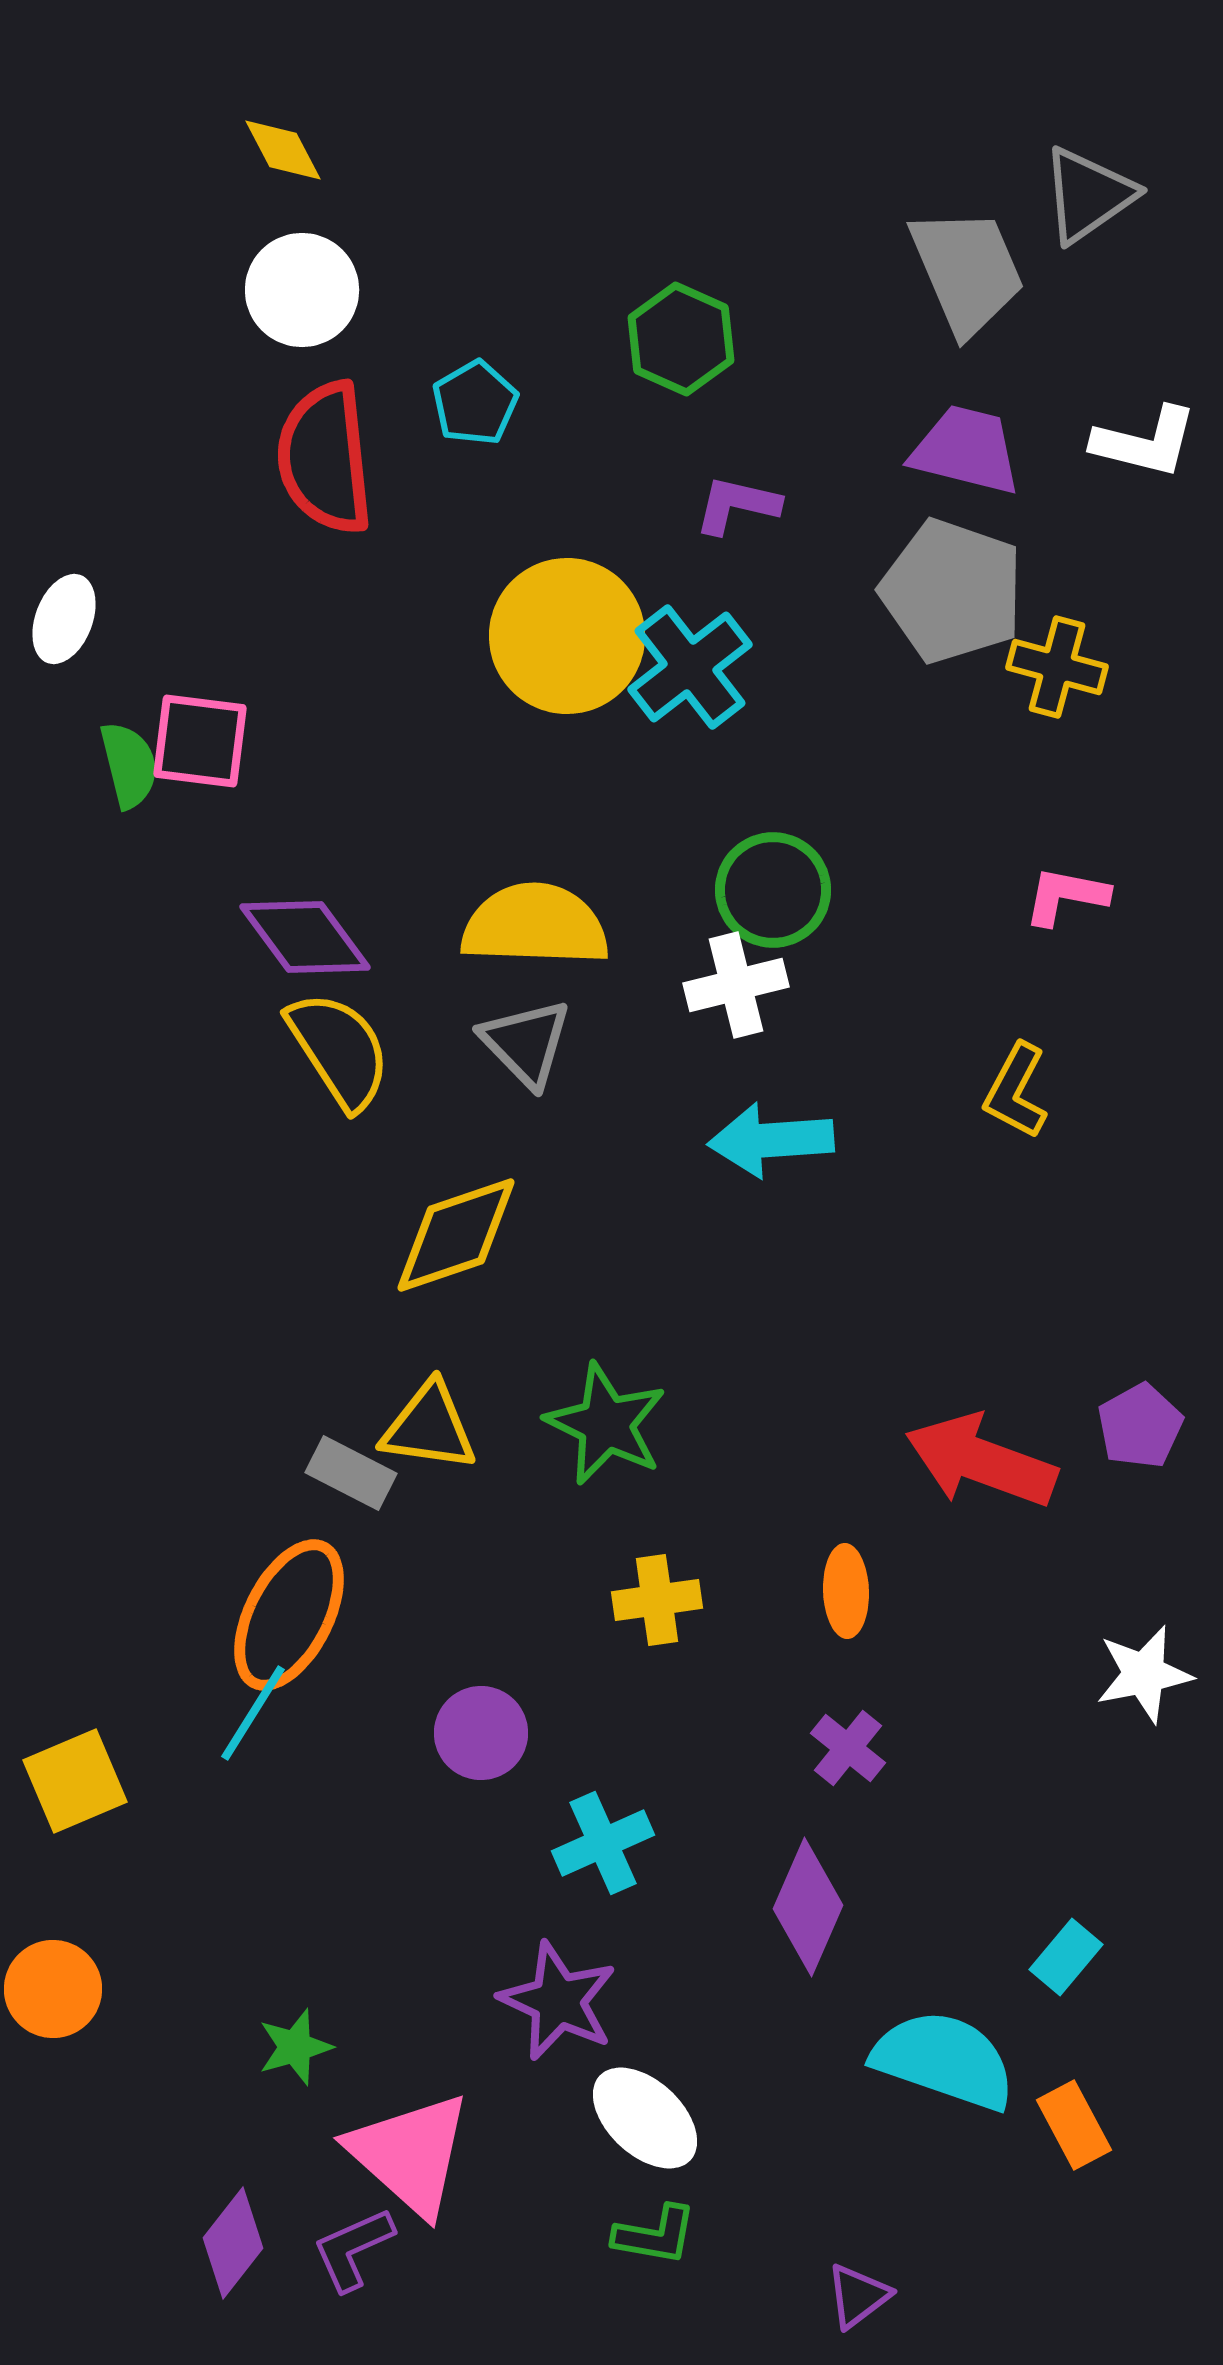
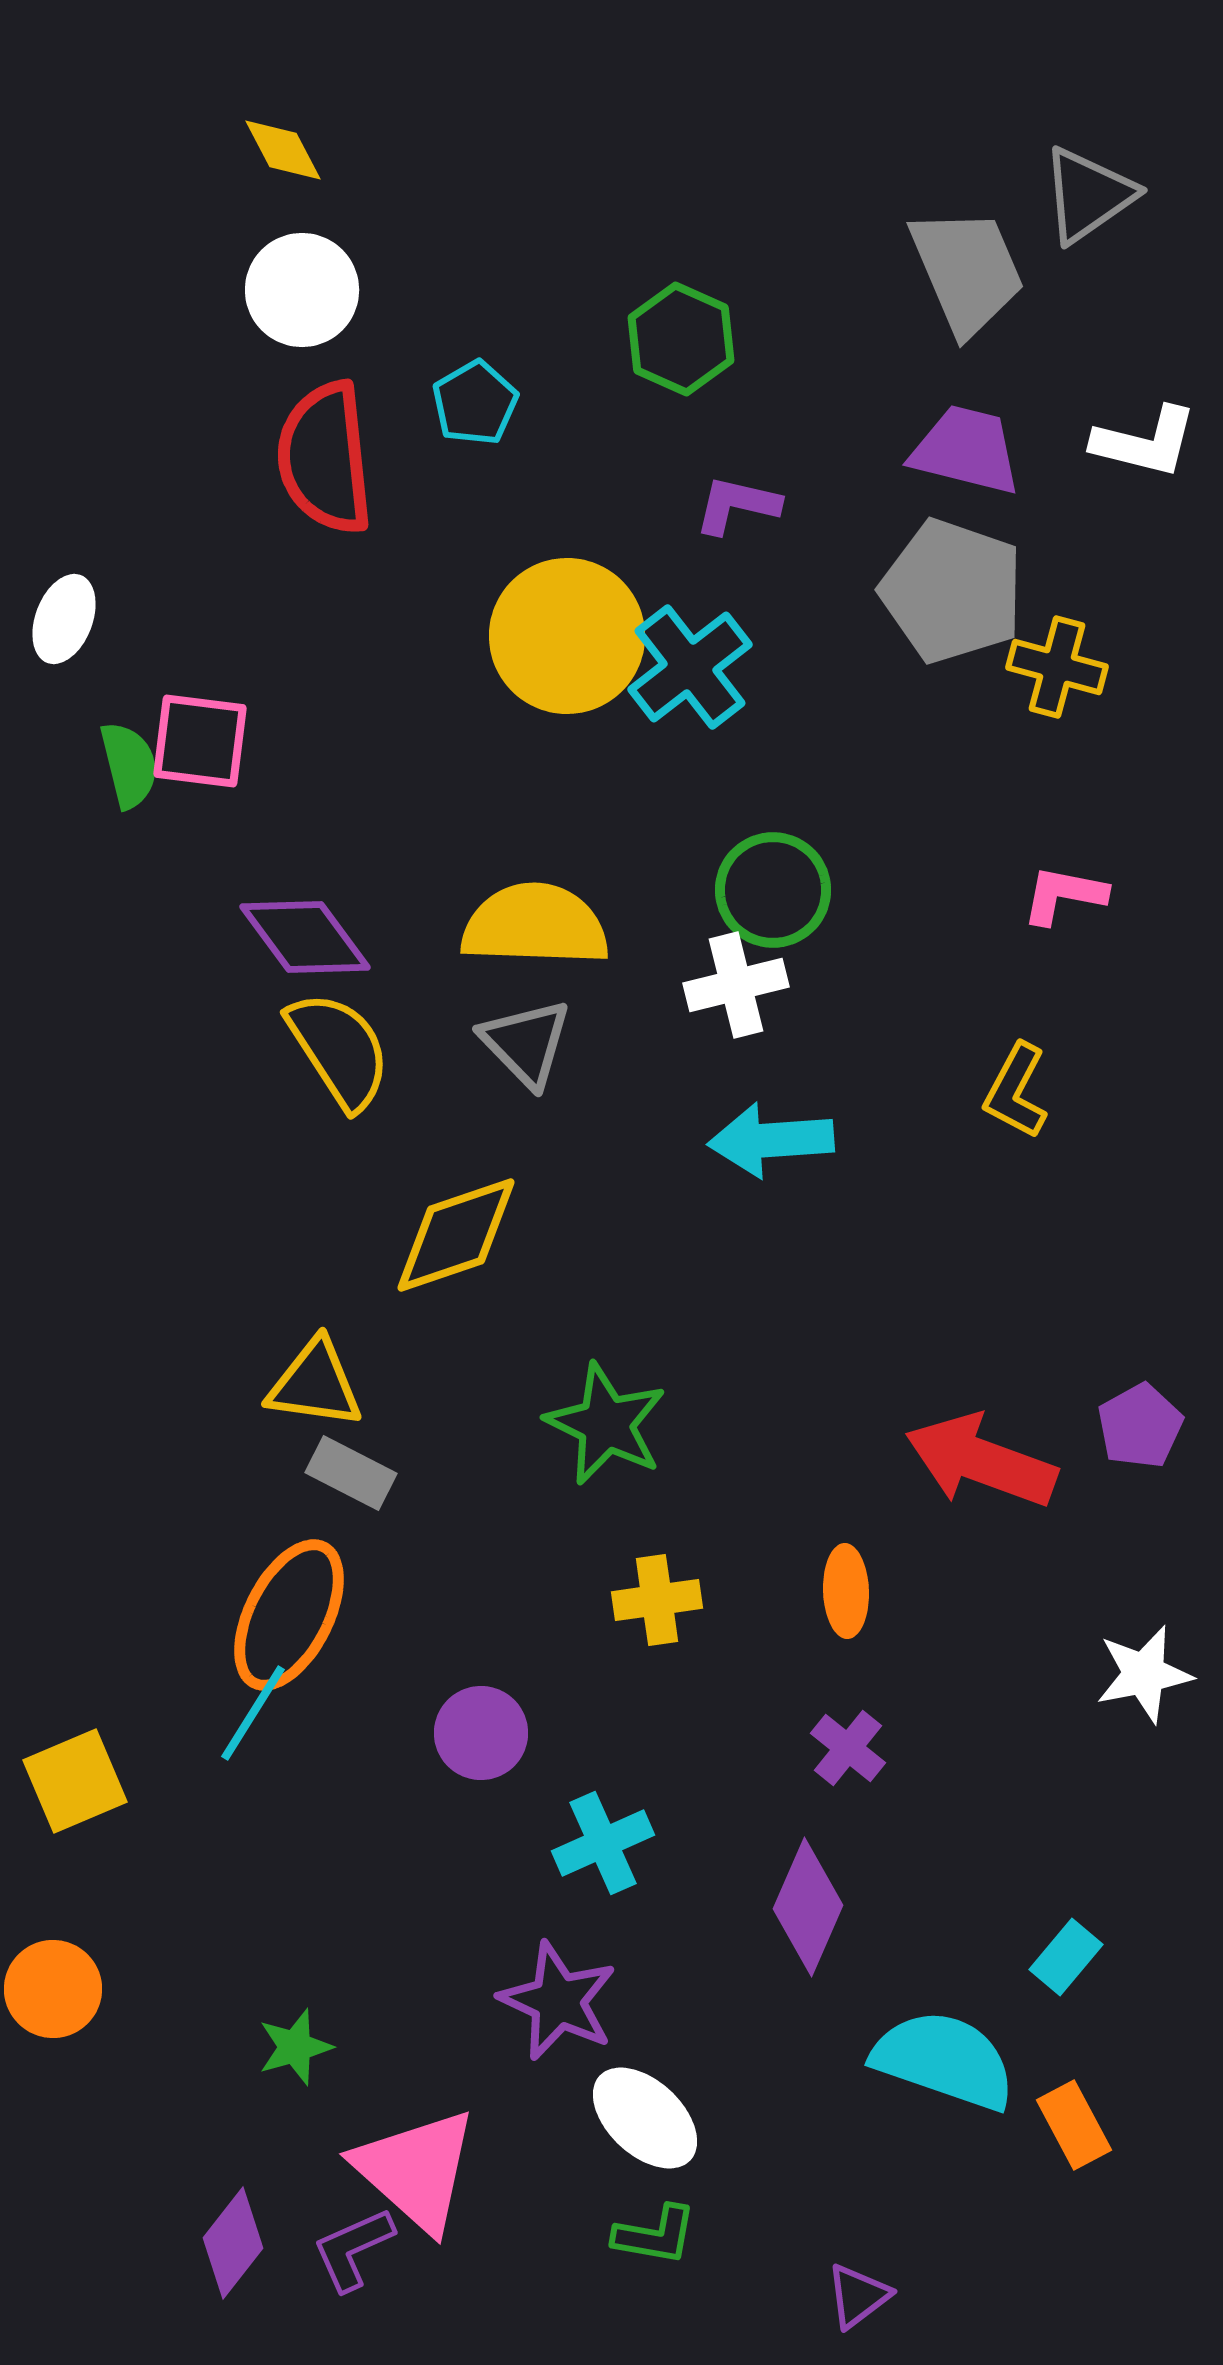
pink L-shape at (1066, 896): moved 2 px left, 1 px up
yellow triangle at (429, 1427): moved 114 px left, 43 px up
pink triangle at (410, 2154): moved 6 px right, 16 px down
